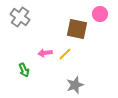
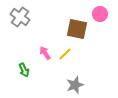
pink arrow: rotated 64 degrees clockwise
